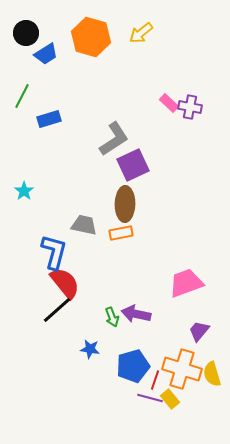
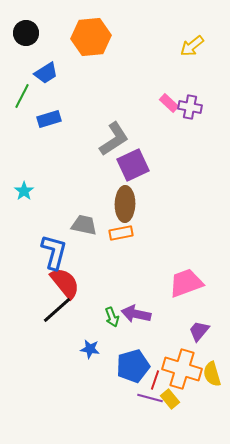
yellow arrow: moved 51 px right, 13 px down
orange hexagon: rotated 21 degrees counterclockwise
blue trapezoid: moved 19 px down
